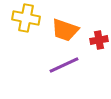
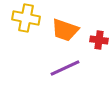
red cross: rotated 18 degrees clockwise
purple line: moved 1 px right, 3 px down
